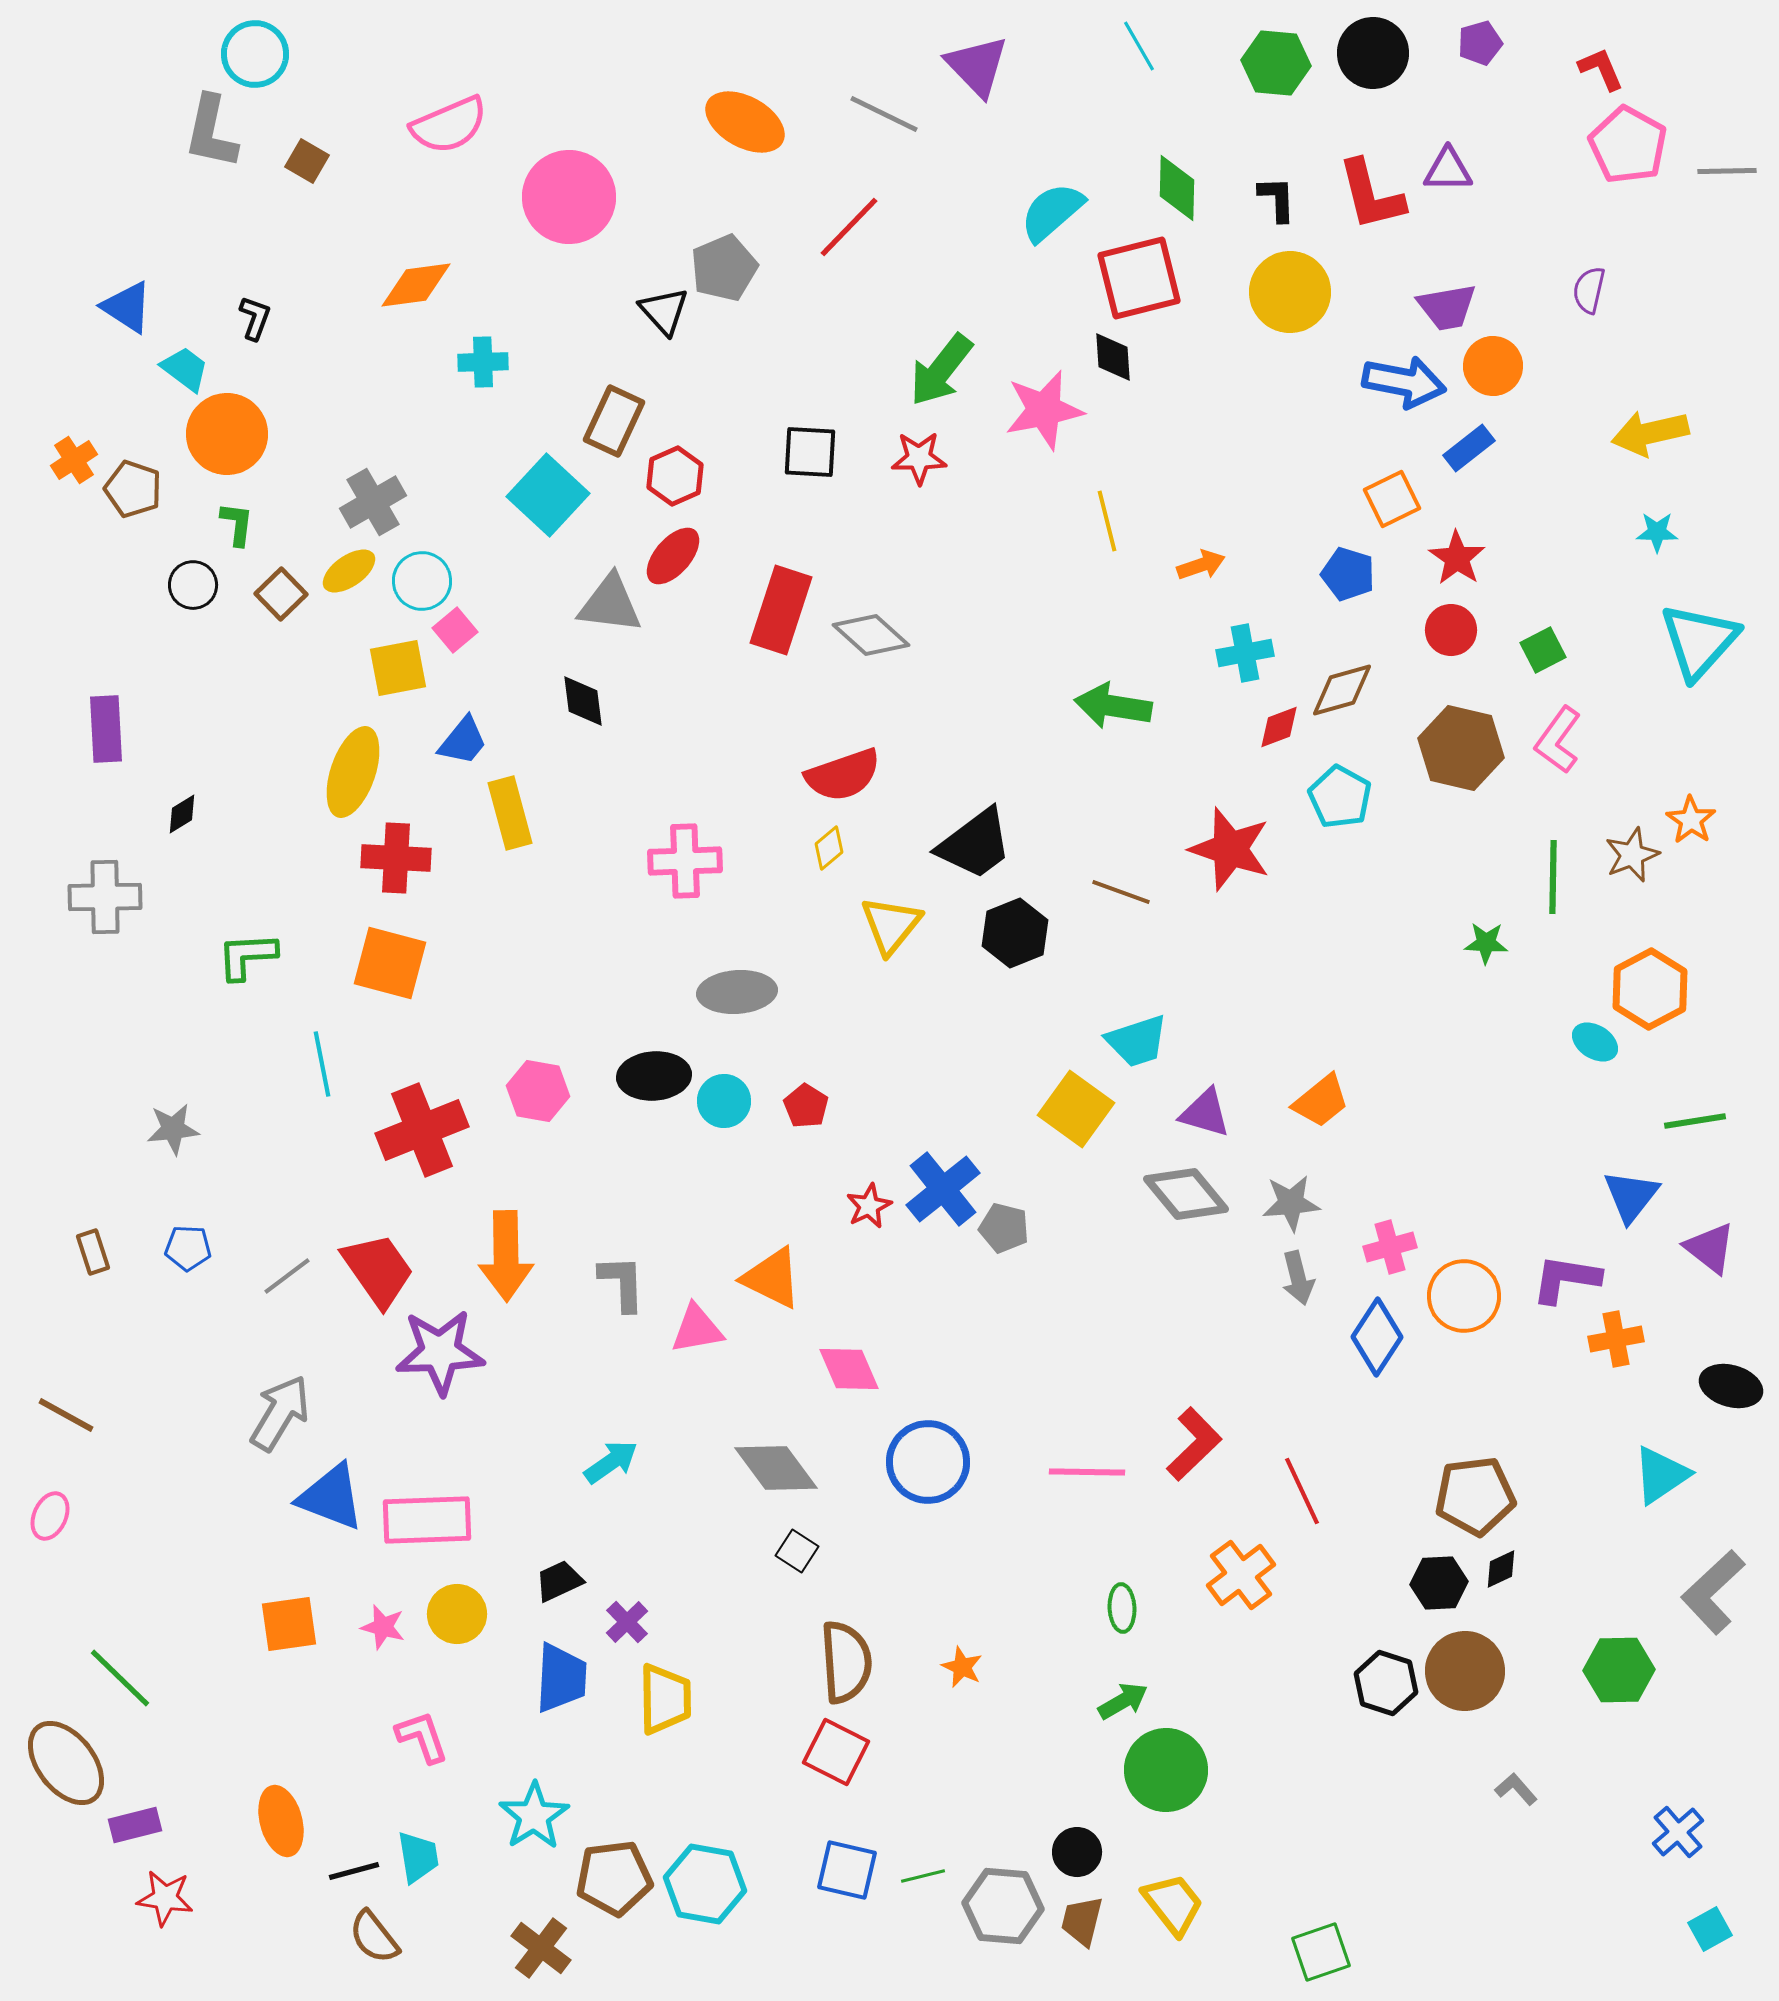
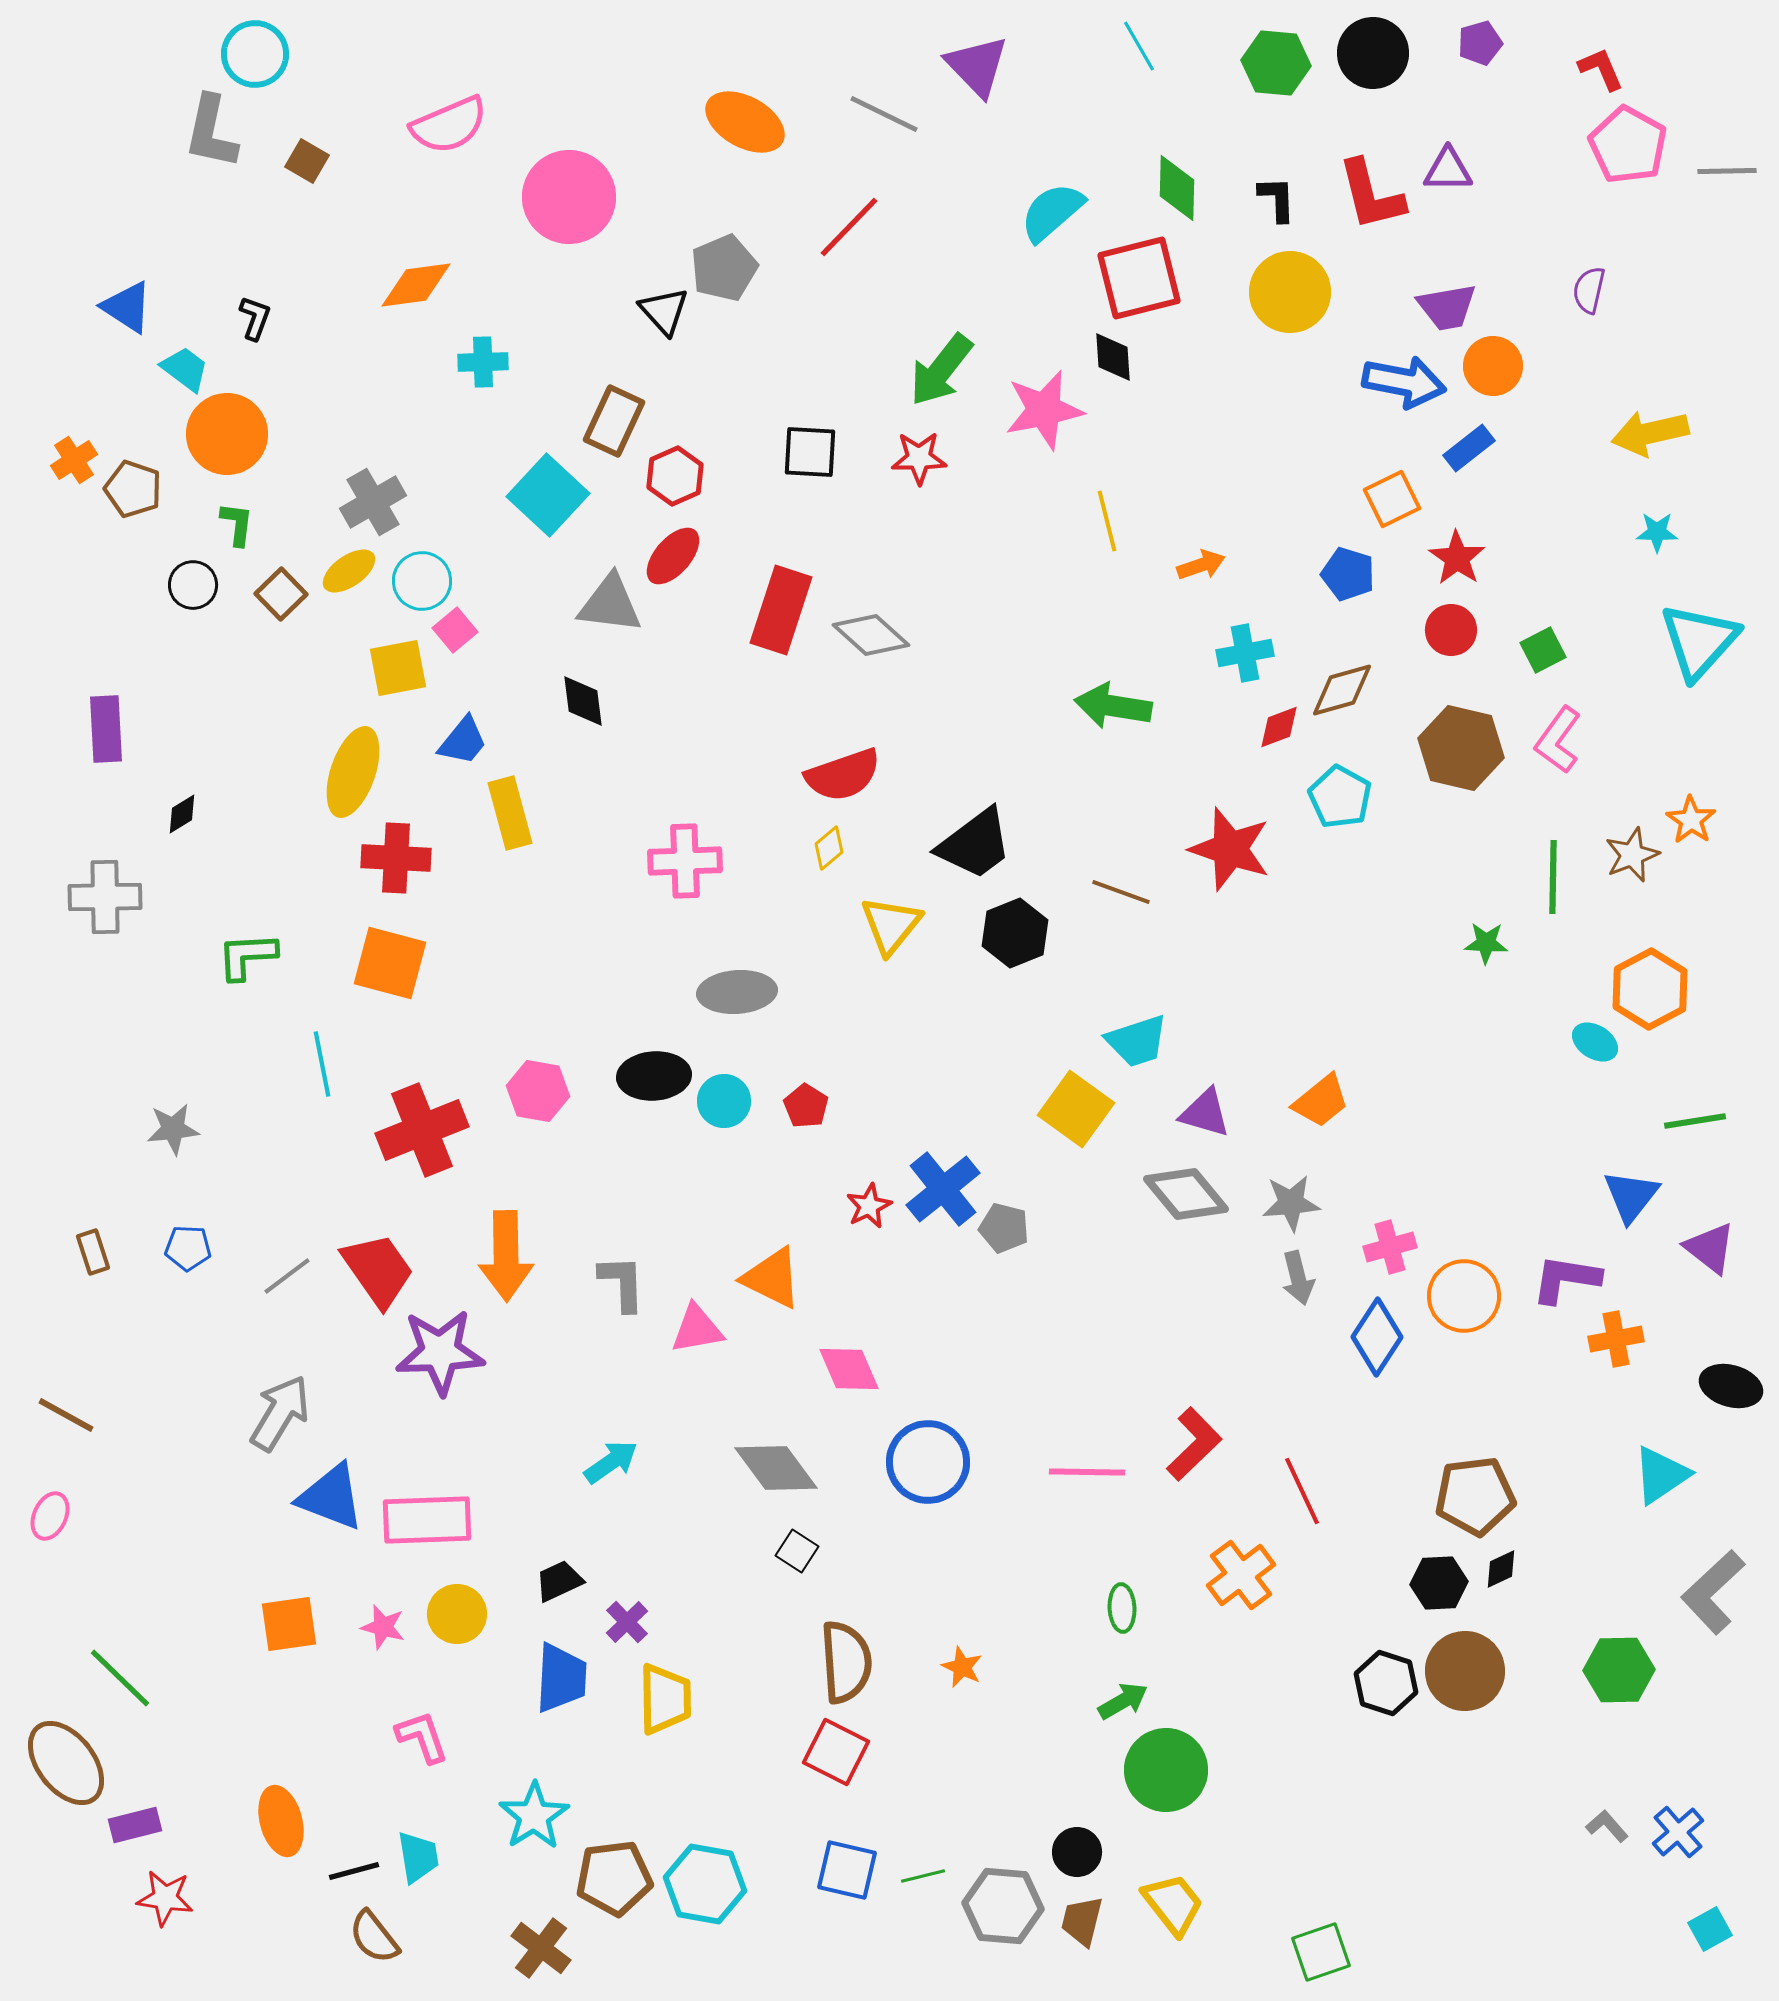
gray L-shape at (1516, 1789): moved 91 px right, 37 px down
